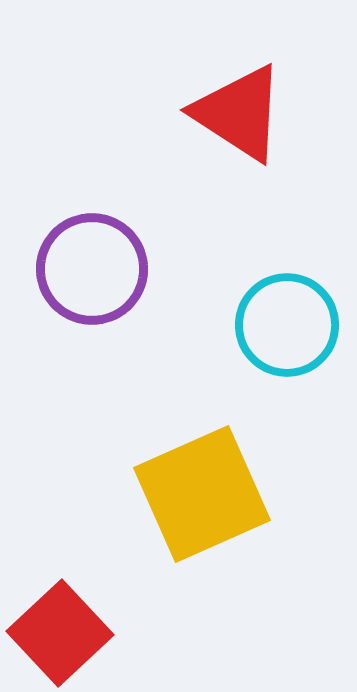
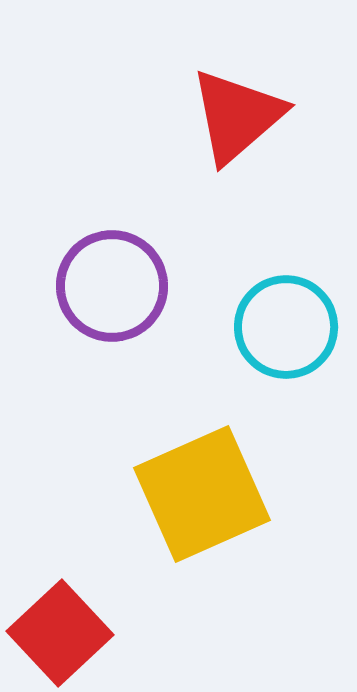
red triangle: moved 2 px left, 3 px down; rotated 46 degrees clockwise
purple circle: moved 20 px right, 17 px down
cyan circle: moved 1 px left, 2 px down
